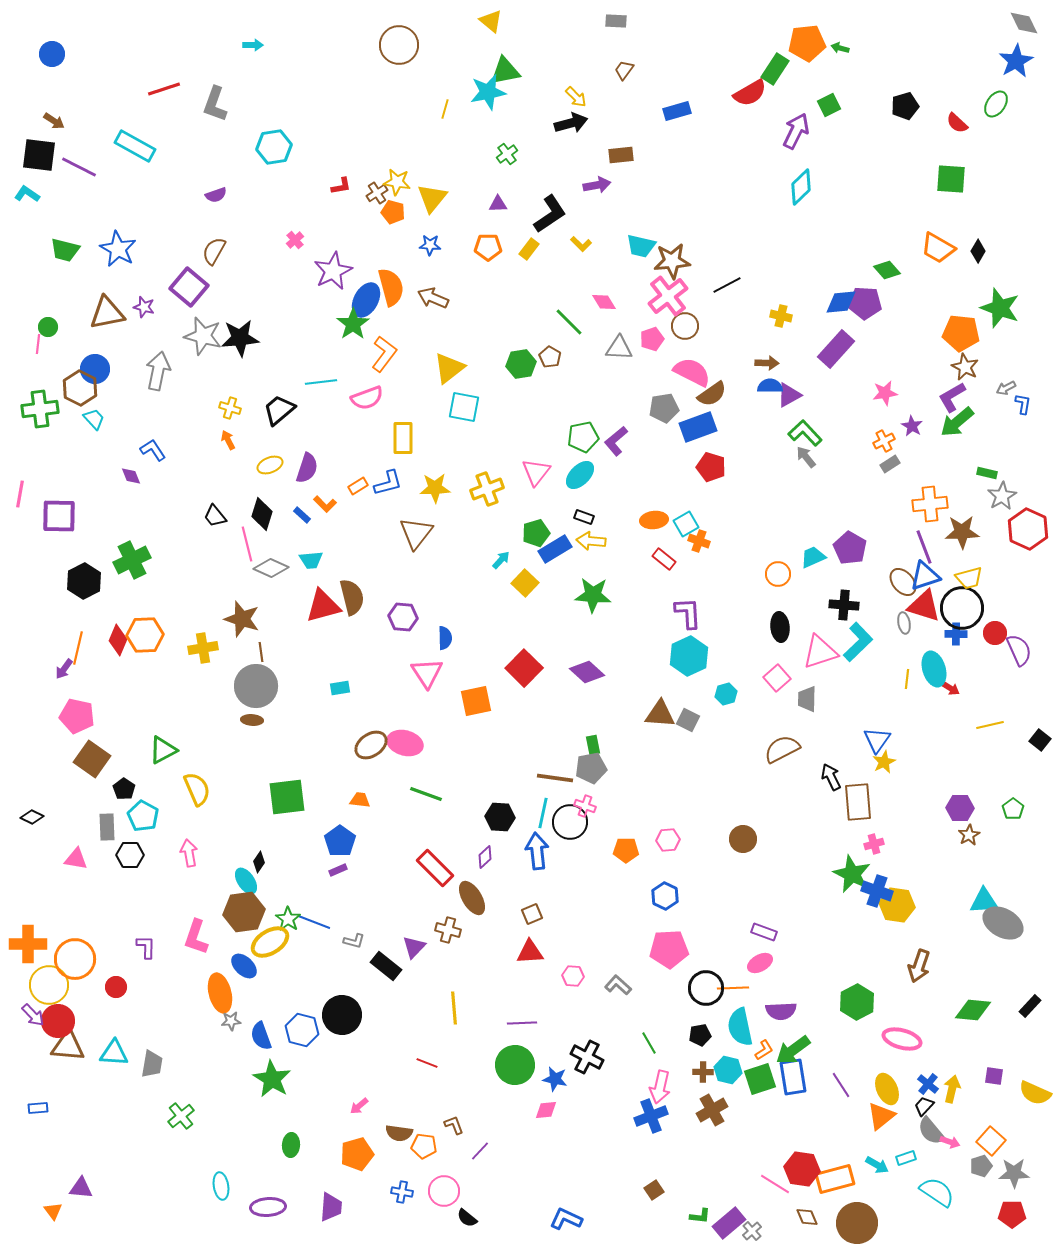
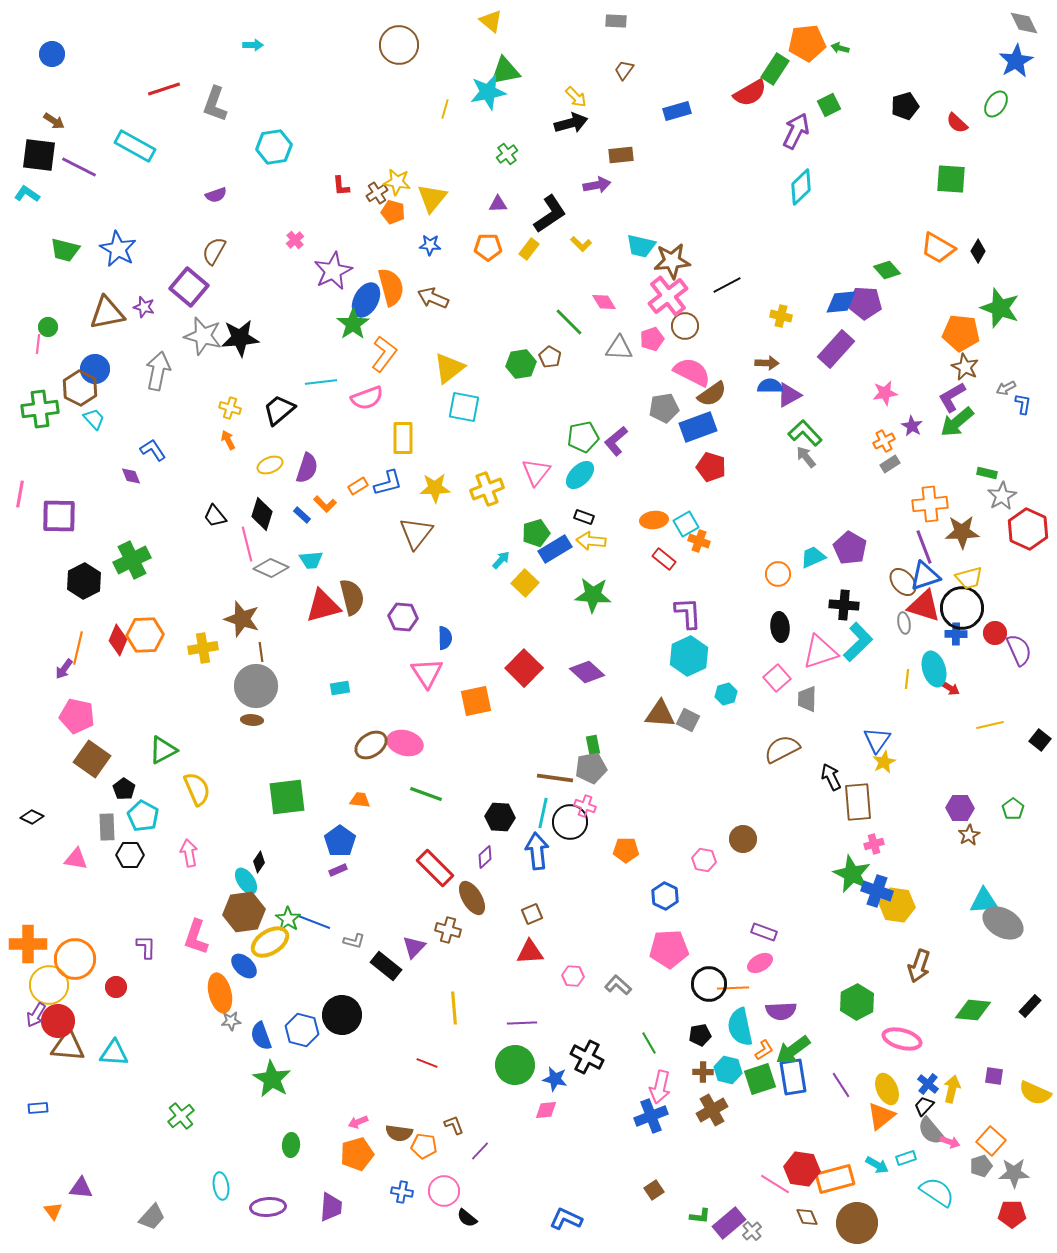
red L-shape at (341, 186): rotated 95 degrees clockwise
pink hexagon at (668, 840): moved 36 px right, 20 px down; rotated 15 degrees clockwise
black circle at (706, 988): moved 3 px right, 4 px up
purple arrow at (33, 1015): moved 3 px right; rotated 75 degrees clockwise
gray trapezoid at (152, 1064): moved 153 px down; rotated 32 degrees clockwise
pink arrow at (359, 1106): moved 1 px left, 16 px down; rotated 18 degrees clockwise
